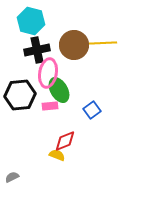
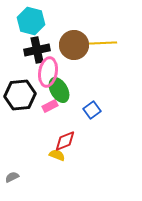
pink ellipse: moved 1 px up
pink rectangle: rotated 21 degrees counterclockwise
